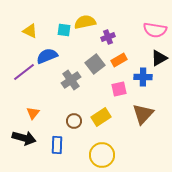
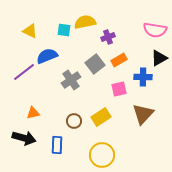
orange triangle: rotated 40 degrees clockwise
